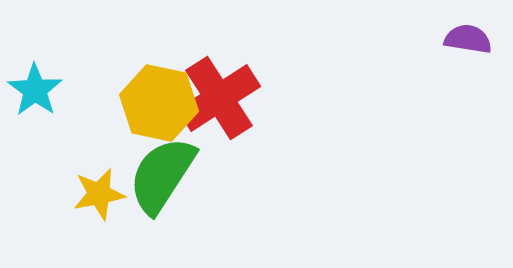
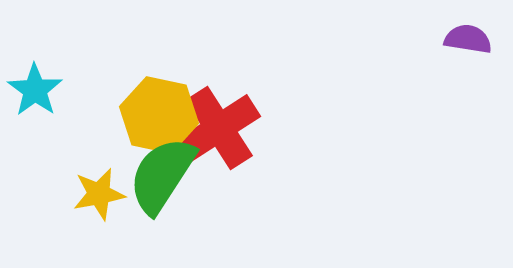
red cross: moved 30 px down
yellow hexagon: moved 12 px down
